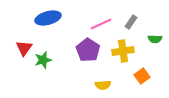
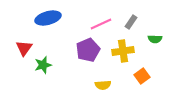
purple pentagon: rotated 15 degrees clockwise
green star: moved 5 px down
